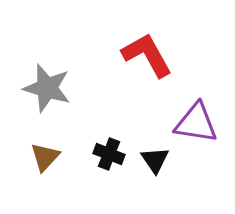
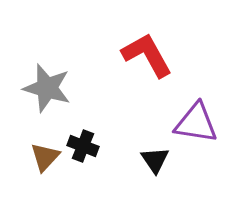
black cross: moved 26 px left, 8 px up
